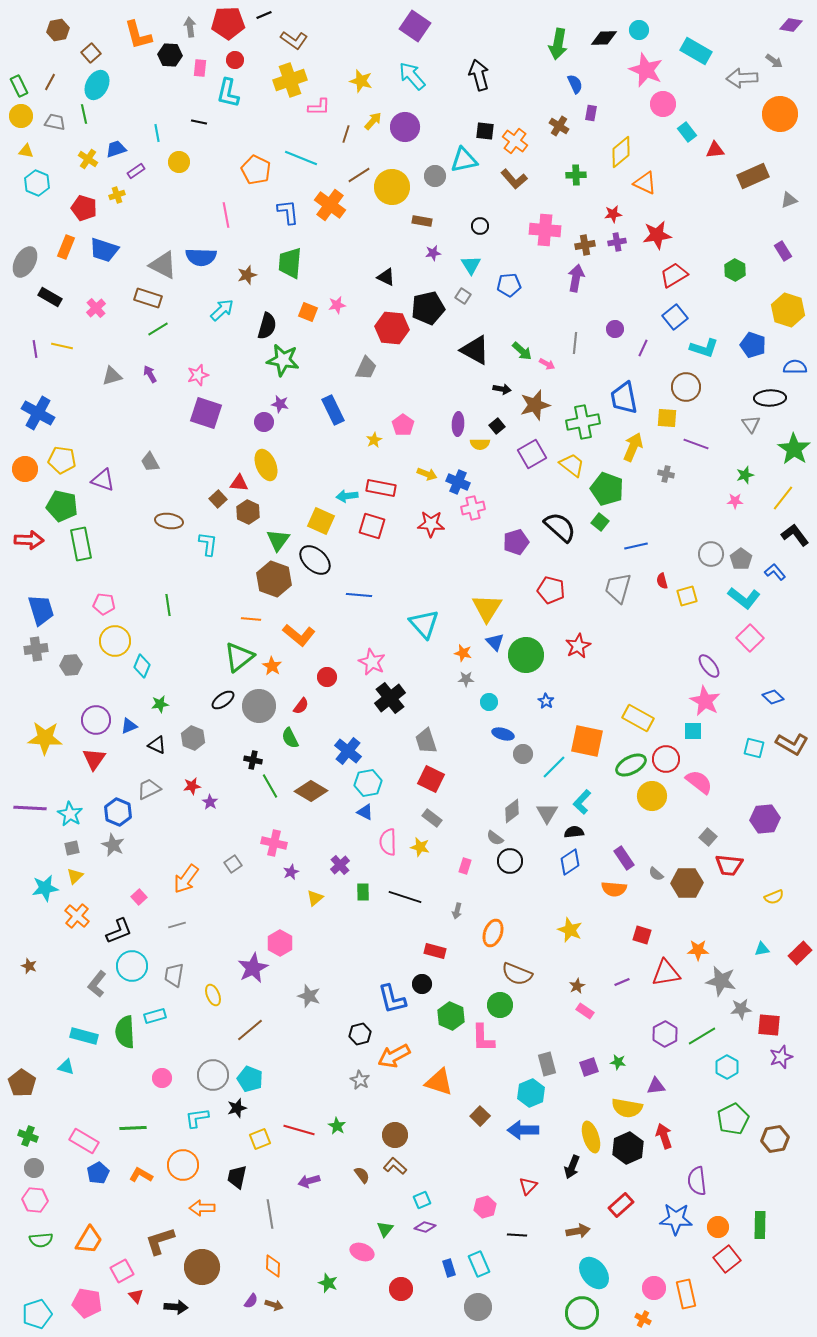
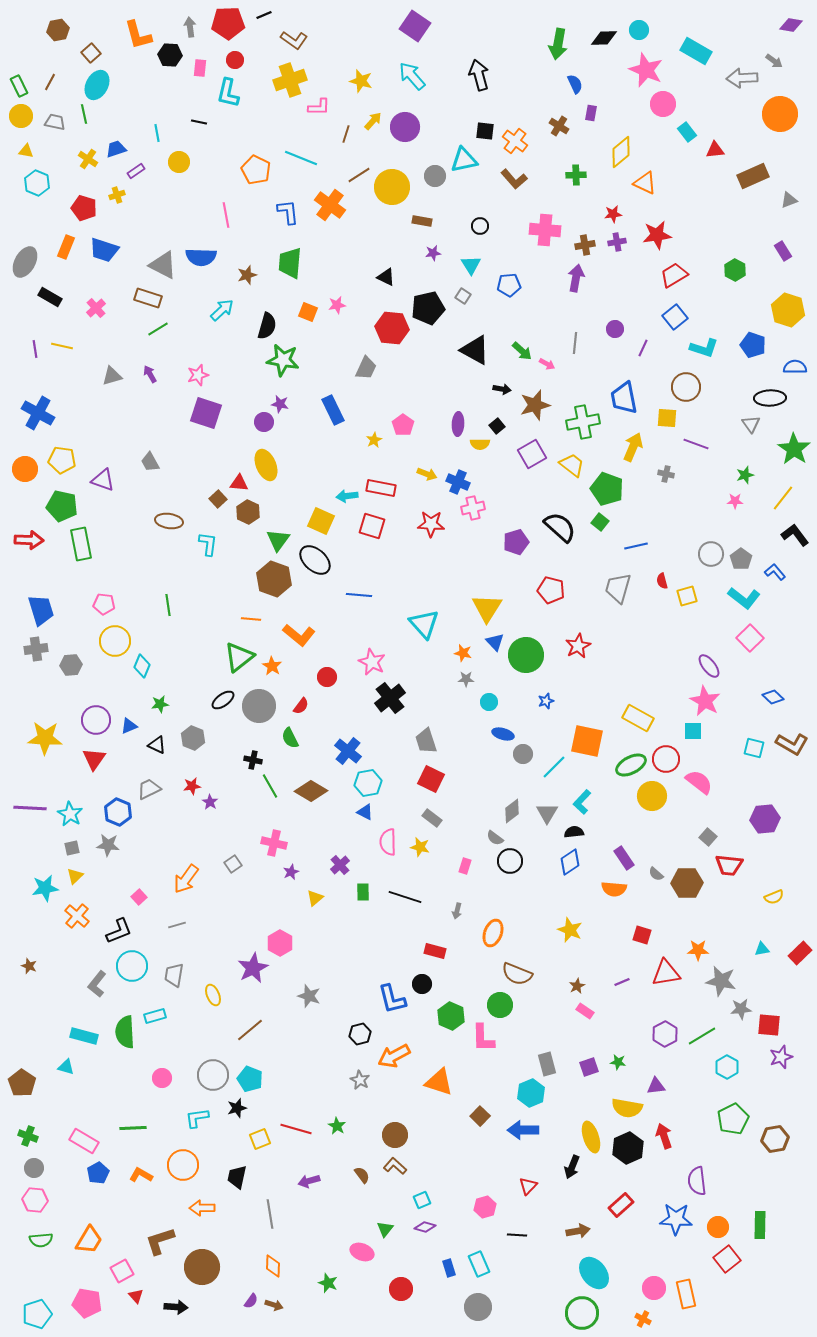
blue star at (546, 701): rotated 21 degrees clockwise
gray star at (113, 845): moved 5 px left; rotated 20 degrees counterclockwise
red line at (299, 1130): moved 3 px left, 1 px up
